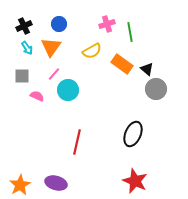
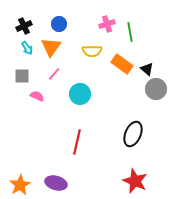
yellow semicircle: rotated 30 degrees clockwise
cyan circle: moved 12 px right, 4 px down
